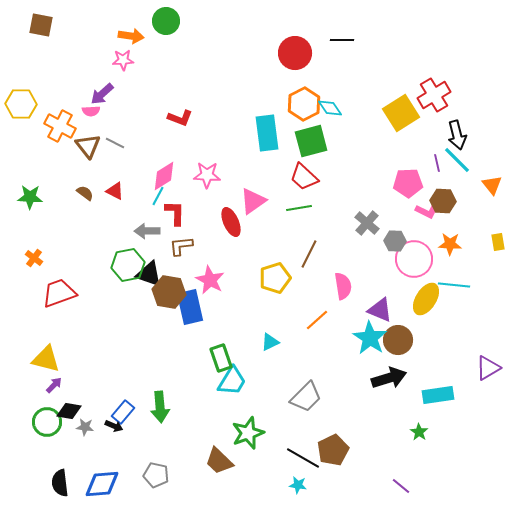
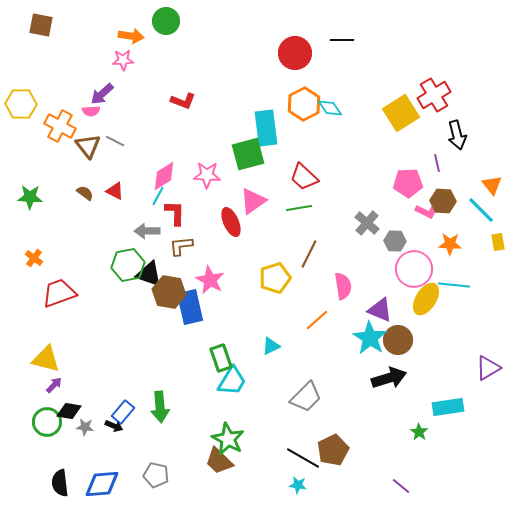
red L-shape at (180, 118): moved 3 px right, 17 px up
cyan rectangle at (267, 133): moved 1 px left, 5 px up
green square at (311, 141): moved 63 px left, 13 px down
gray line at (115, 143): moved 2 px up
cyan line at (457, 160): moved 24 px right, 50 px down
pink circle at (414, 259): moved 10 px down
cyan triangle at (270, 342): moved 1 px right, 4 px down
cyan rectangle at (438, 395): moved 10 px right, 12 px down
green star at (248, 433): moved 20 px left, 6 px down; rotated 24 degrees counterclockwise
